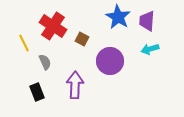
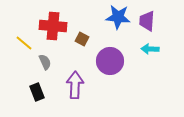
blue star: rotated 25 degrees counterclockwise
red cross: rotated 28 degrees counterclockwise
yellow line: rotated 24 degrees counterclockwise
cyan arrow: rotated 18 degrees clockwise
